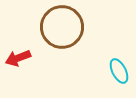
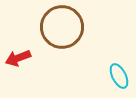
cyan ellipse: moved 5 px down
